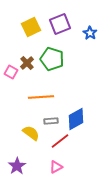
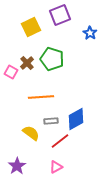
purple square: moved 9 px up
